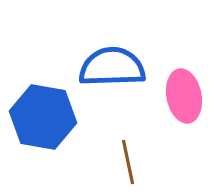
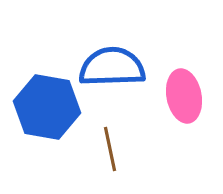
blue hexagon: moved 4 px right, 10 px up
brown line: moved 18 px left, 13 px up
